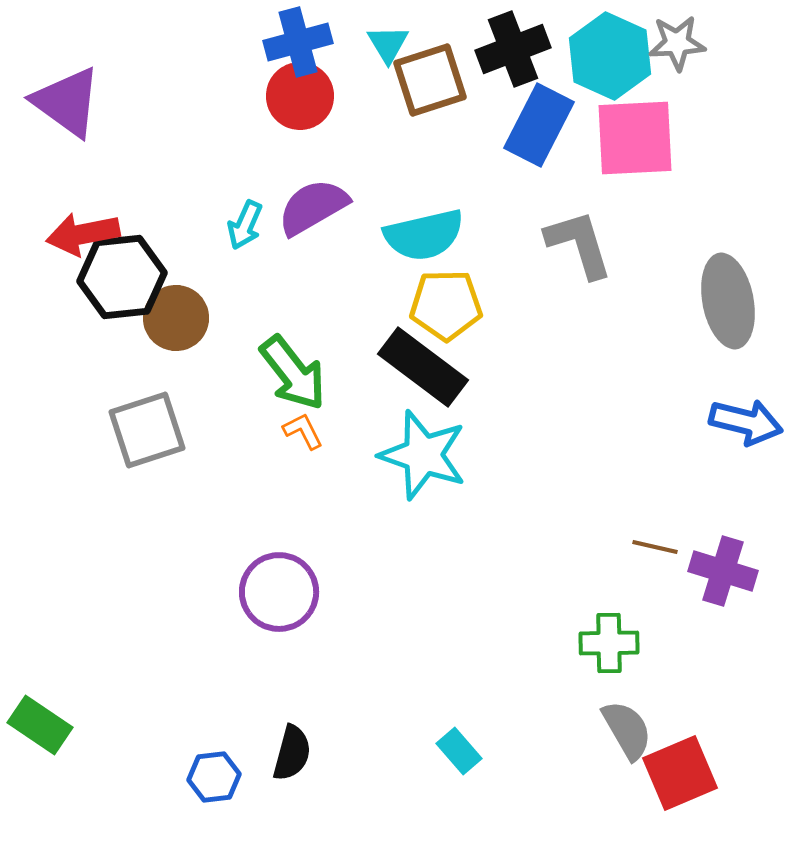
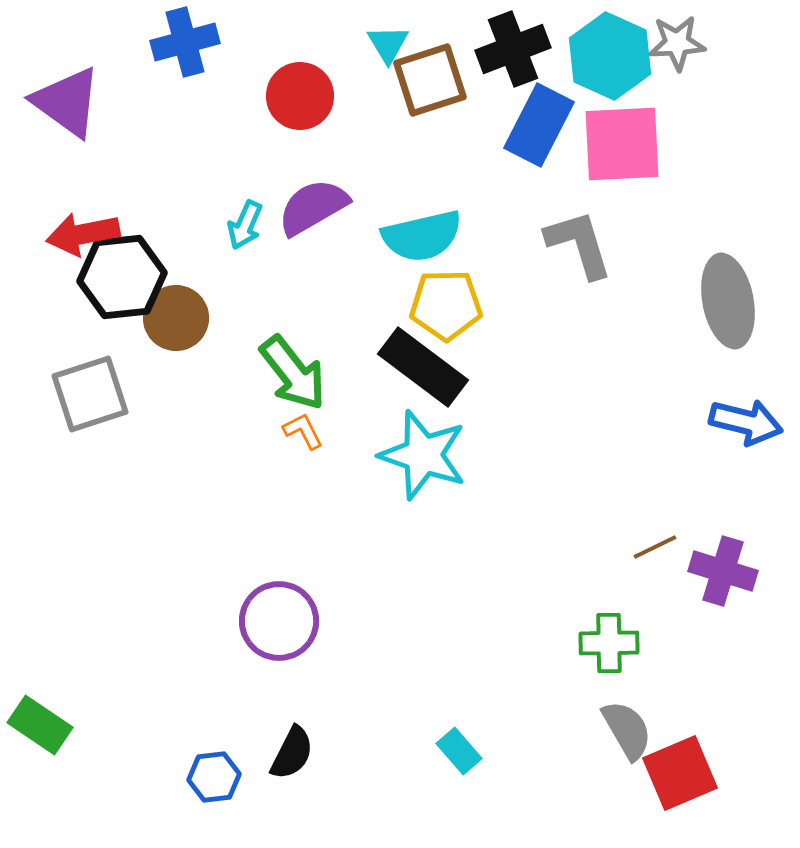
blue cross: moved 113 px left
pink square: moved 13 px left, 6 px down
cyan semicircle: moved 2 px left, 1 px down
gray square: moved 57 px left, 36 px up
brown line: rotated 39 degrees counterclockwise
purple circle: moved 29 px down
black semicircle: rotated 12 degrees clockwise
